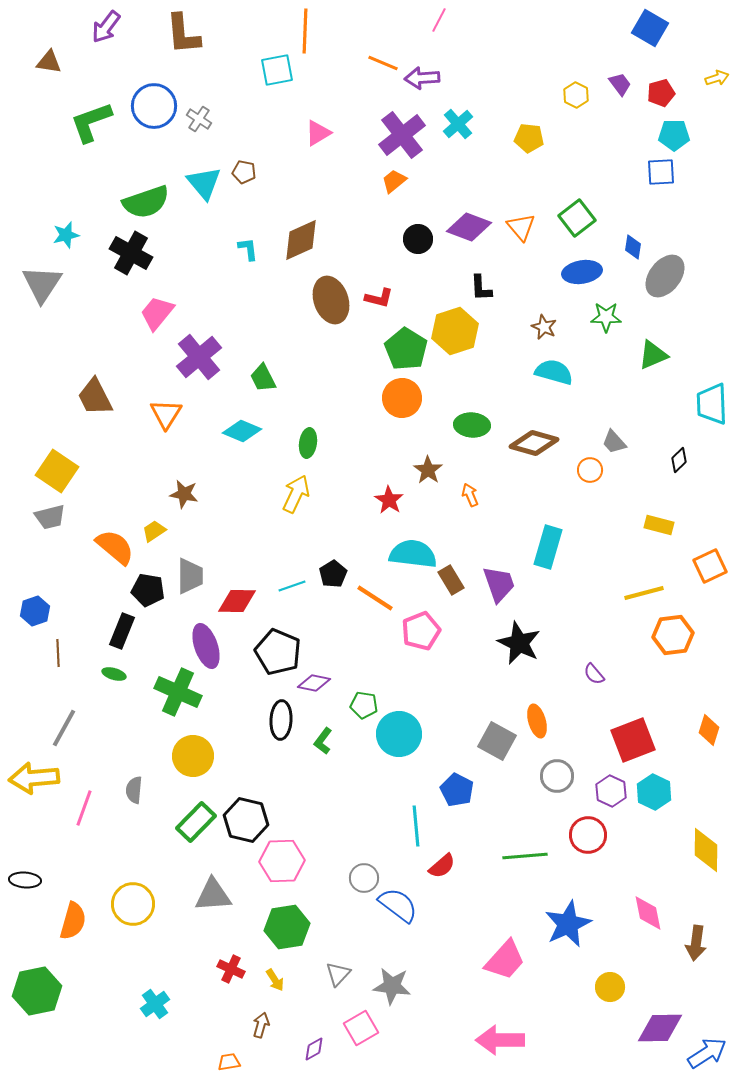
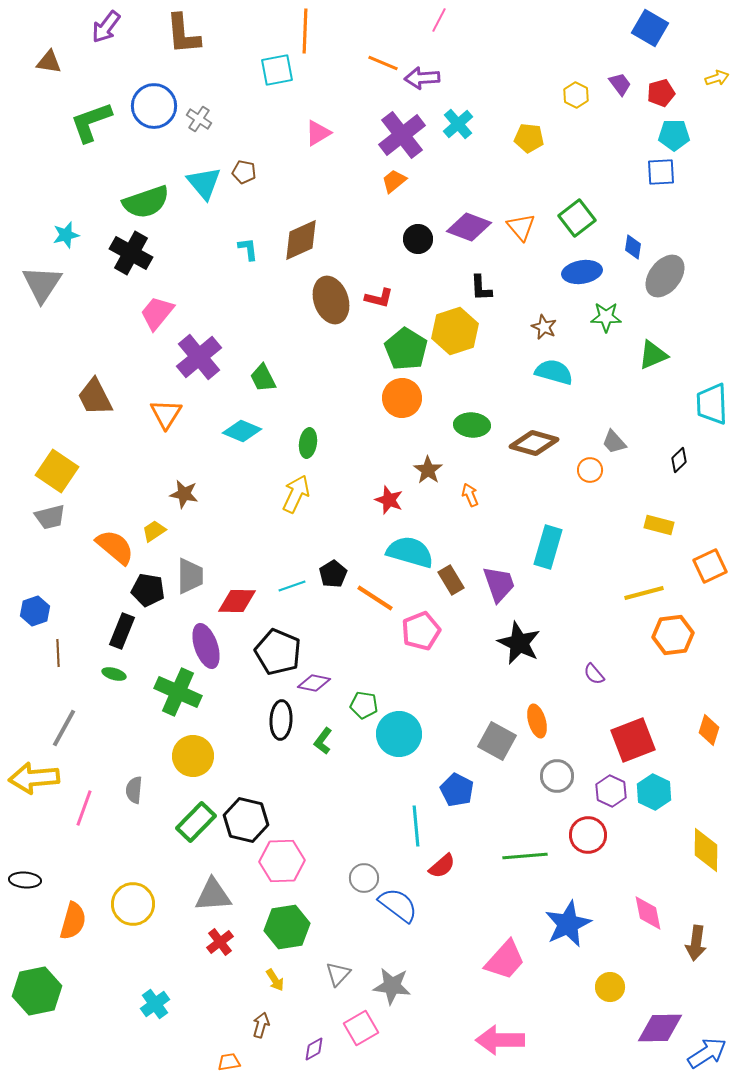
red star at (389, 500): rotated 12 degrees counterclockwise
cyan semicircle at (413, 554): moved 3 px left, 2 px up; rotated 9 degrees clockwise
red cross at (231, 969): moved 11 px left, 27 px up; rotated 28 degrees clockwise
